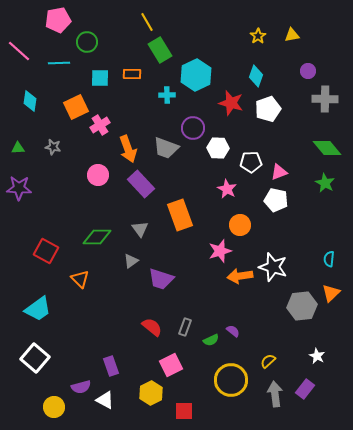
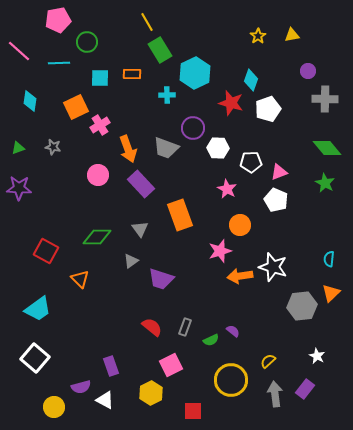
cyan hexagon at (196, 75): moved 1 px left, 2 px up
cyan diamond at (256, 76): moved 5 px left, 4 px down
green triangle at (18, 148): rotated 16 degrees counterclockwise
white pentagon at (276, 200): rotated 10 degrees clockwise
red square at (184, 411): moved 9 px right
